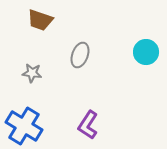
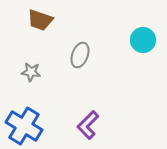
cyan circle: moved 3 px left, 12 px up
gray star: moved 1 px left, 1 px up
purple L-shape: rotated 12 degrees clockwise
